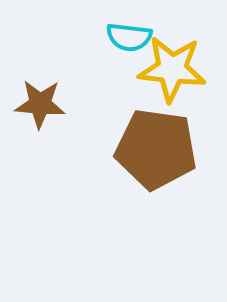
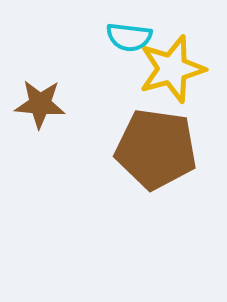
yellow star: rotated 22 degrees counterclockwise
